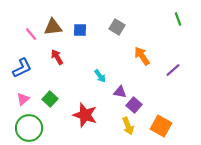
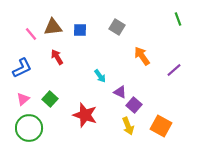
purple line: moved 1 px right
purple triangle: rotated 16 degrees clockwise
